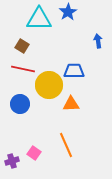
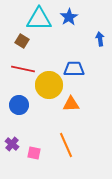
blue star: moved 1 px right, 5 px down
blue arrow: moved 2 px right, 2 px up
brown square: moved 5 px up
blue trapezoid: moved 2 px up
blue circle: moved 1 px left, 1 px down
pink square: rotated 24 degrees counterclockwise
purple cross: moved 17 px up; rotated 32 degrees counterclockwise
